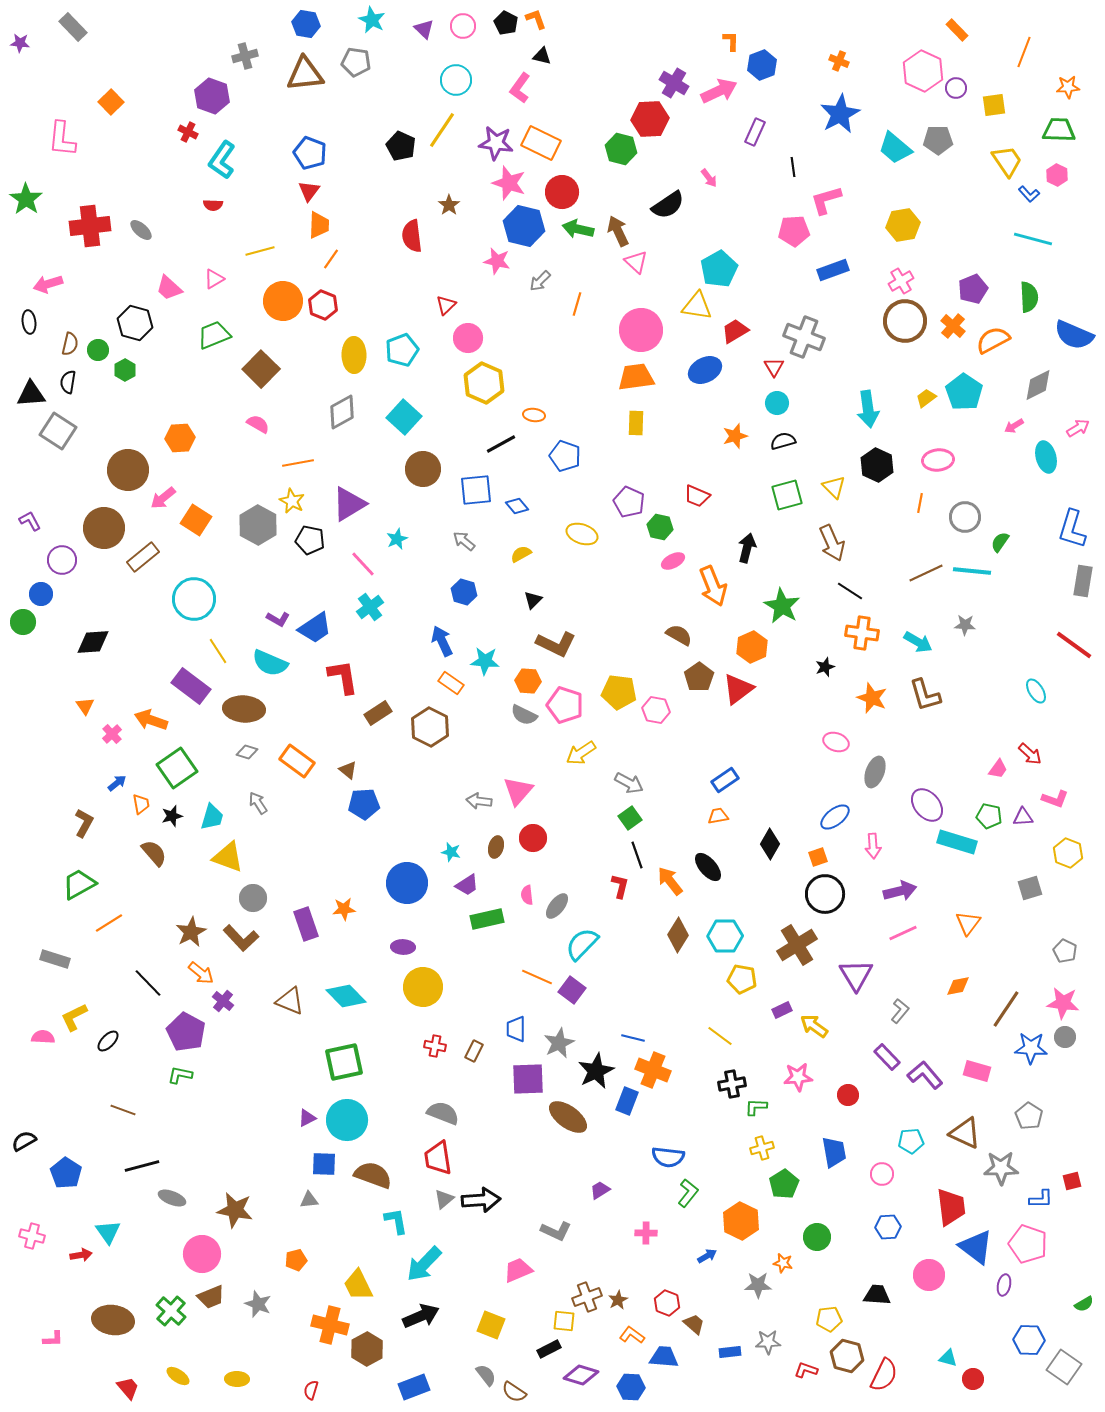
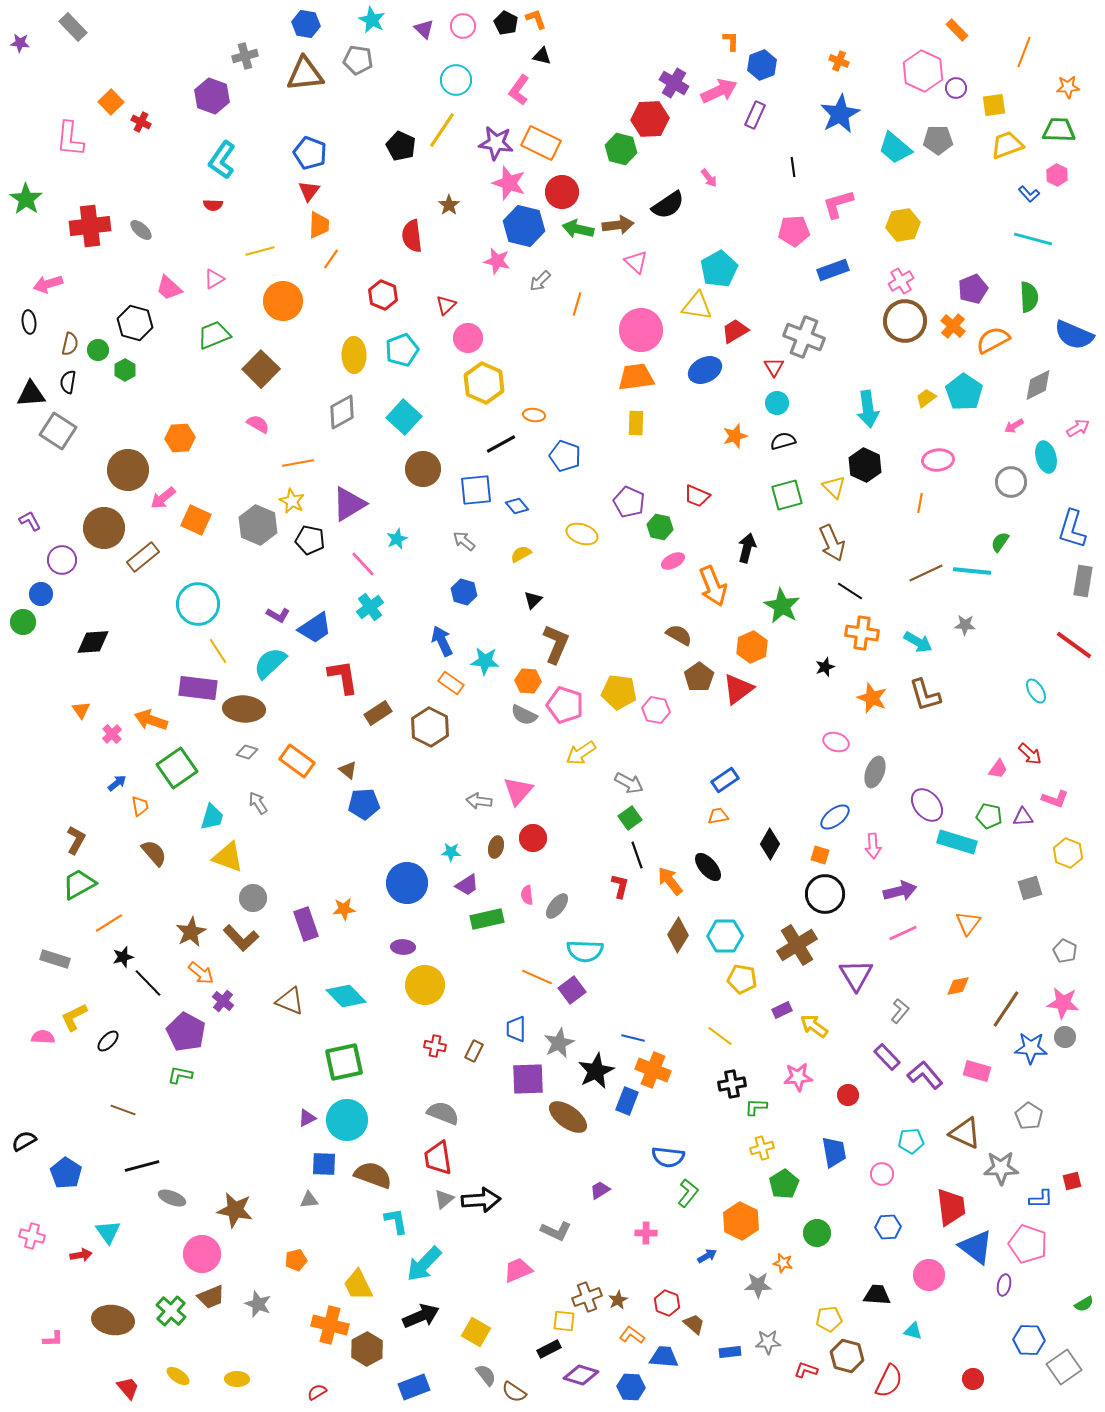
gray pentagon at (356, 62): moved 2 px right, 2 px up
pink L-shape at (520, 88): moved 1 px left, 2 px down
red cross at (188, 132): moved 47 px left, 10 px up
purple rectangle at (755, 132): moved 17 px up
pink L-shape at (62, 139): moved 8 px right
yellow trapezoid at (1007, 161): moved 16 px up; rotated 76 degrees counterclockwise
pink L-shape at (826, 200): moved 12 px right, 4 px down
brown arrow at (618, 231): moved 6 px up; rotated 108 degrees clockwise
red hexagon at (323, 305): moved 60 px right, 10 px up
black hexagon at (877, 465): moved 12 px left
gray circle at (965, 517): moved 46 px right, 35 px up
orange square at (196, 520): rotated 8 degrees counterclockwise
gray hexagon at (258, 525): rotated 6 degrees counterclockwise
cyan circle at (194, 599): moved 4 px right, 5 px down
purple L-shape at (278, 619): moved 4 px up
brown L-shape at (556, 644): rotated 93 degrees counterclockwise
cyan semicircle at (270, 663): rotated 114 degrees clockwise
purple rectangle at (191, 686): moved 7 px right, 2 px down; rotated 30 degrees counterclockwise
orange triangle at (85, 706): moved 4 px left, 4 px down
orange trapezoid at (141, 804): moved 1 px left, 2 px down
black star at (172, 816): moved 49 px left, 141 px down
brown L-shape at (84, 823): moved 8 px left, 17 px down
cyan star at (451, 852): rotated 12 degrees counterclockwise
orange square at (818, 857): moved 2 px right, 2 px up; rotated 36 degrees clockwise
cyan semicircle at (582, 944): moved 3 px right, 7 px down; rotated 132 degrees counterclockwise
yellow circle at (423, 987): moved 2 px right, 2 px up
purple square at (572, 990): rotated 16 degrees clockwise
green circle at (817, 1237): moved 4 px up
yellow square at (491, 1325): moved 15 px left, 7 px down; rotated 8 degrees clockwise
cyan triangle at (948, 1358): moved 35 px left, 27 px up
gray square at (1064, 1367): rotated 20 degrees clockwise
red semicircle at (884, 1375): moved 5 px right, 6 px down
red semicircle at (311, 1390): moved 6 px right, 2 px down; rotated 42 degrees clockwise
